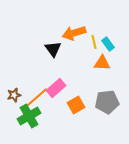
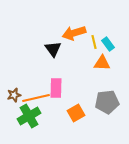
pink rectangle: rotated 48 degrees counterclockwise
orange line: rotated 28 degrees clockwise
orange square: moved 8 px down
